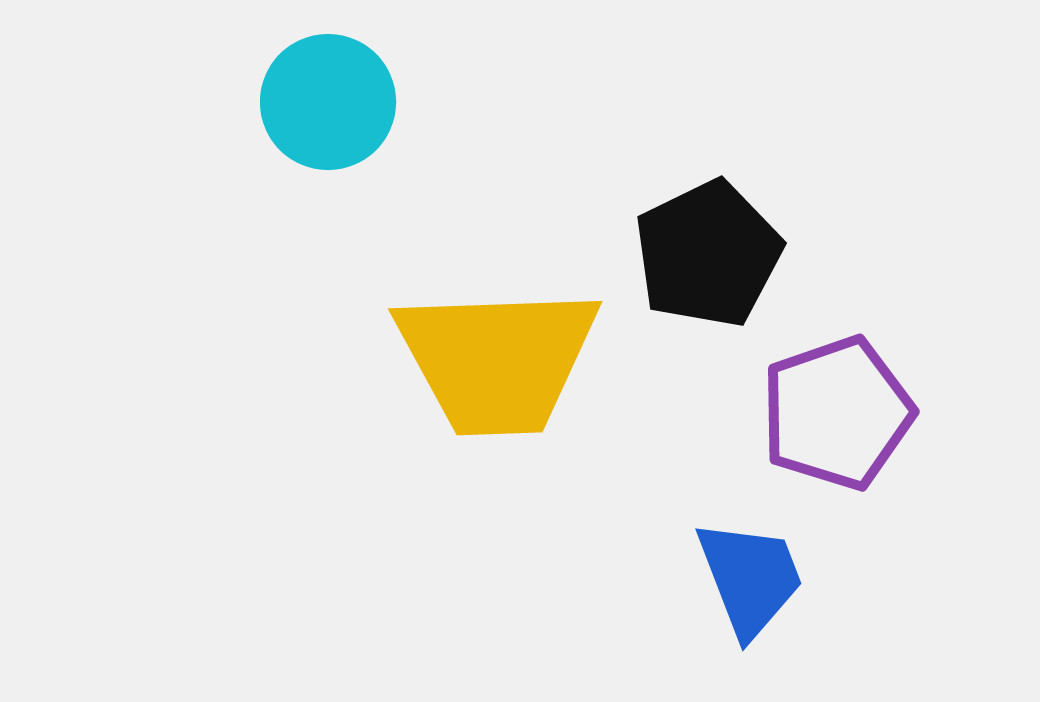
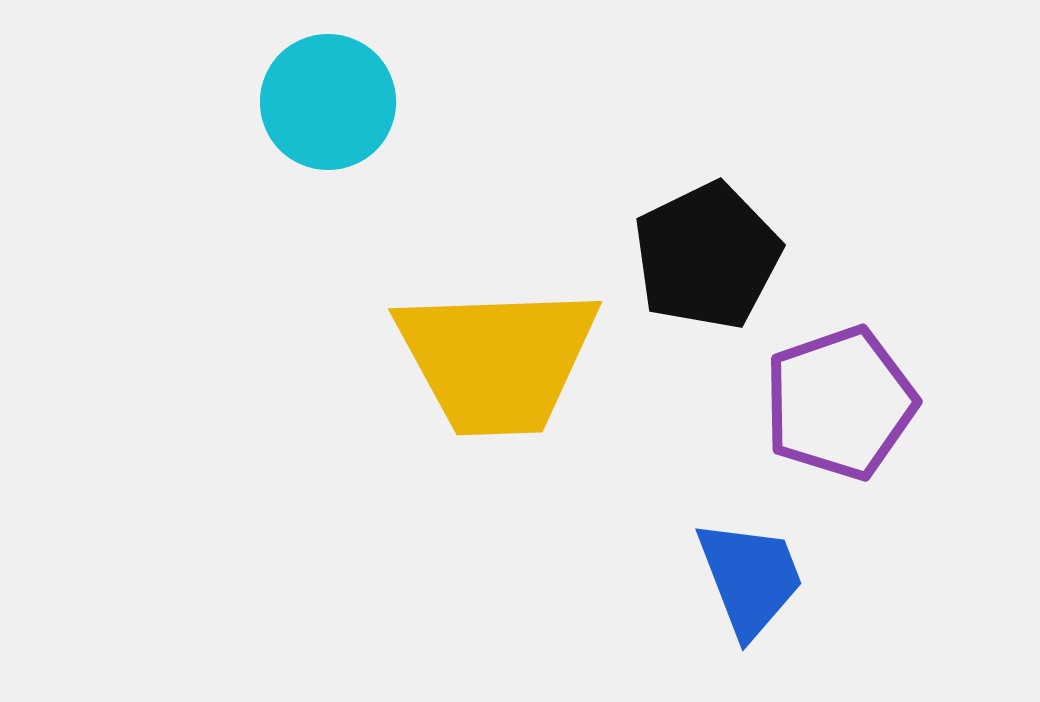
black pentagon: moved 1 px left, 2 px down
purple pentagon: moved 3 px right, 10 px up
